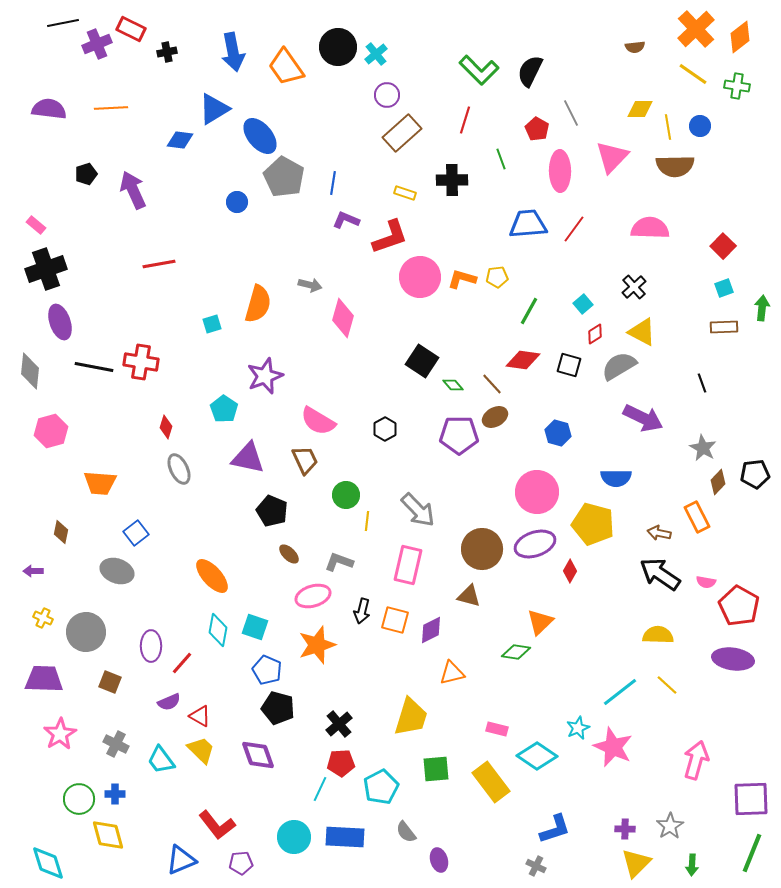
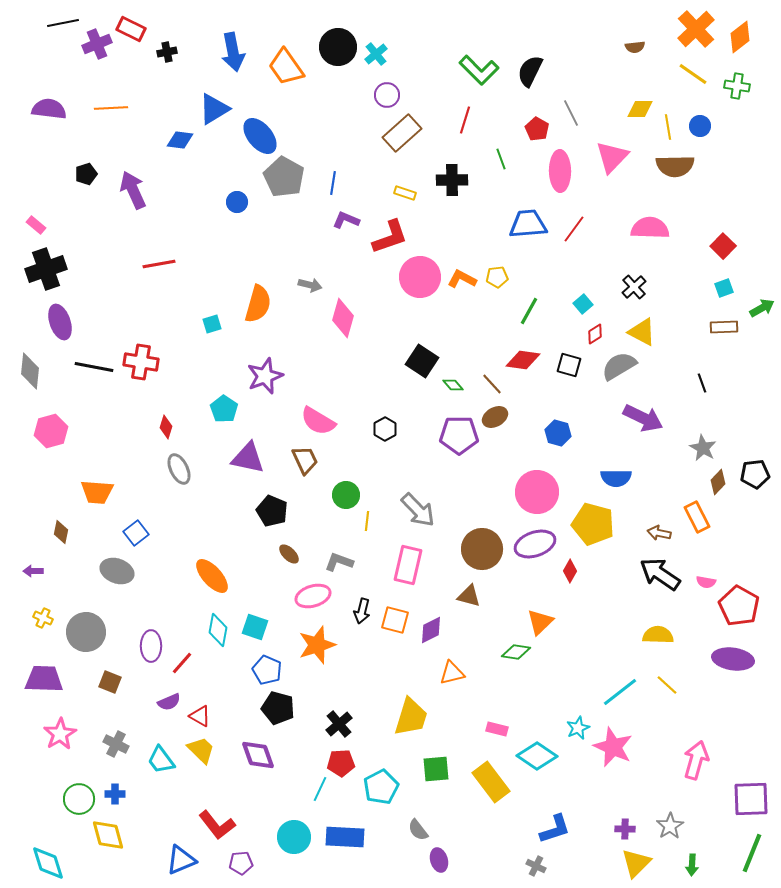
orange L-shape at (462, 279): rotated 12 degrees clockwise
green arrow at (762, 308): rotated 55 degrees clockwise
orange trapezoid at (100, 483): moved 3 px left, 9 px down
gray semicircle at (406, 832): moved 12 px right, 2 px up
